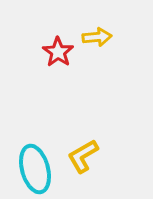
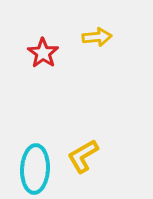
red star: moved 15 px left, 1 px down
cyan ellipse: rotated 18 degrees clockwise
